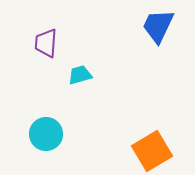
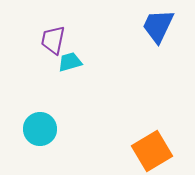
purple trapezoid: moved 7 px right, 3 px up; rotated 8 degrees clockwise
cyan trapezoid: moved 10 px left, 13 px up
cyan circle: moved 6 px left, 5 px up
